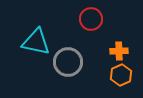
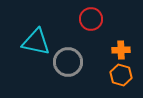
orange cross: moved 2 px right, 1 px up
orange hexagon: rotated 20 degrees counterclockwise
